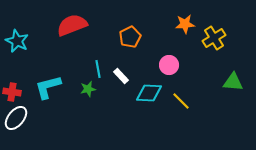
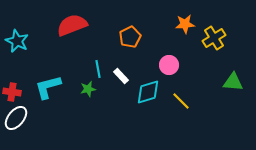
cyan diamond: moved 1 px left, 1 px up; rotated 20 degrees counterclockwise
